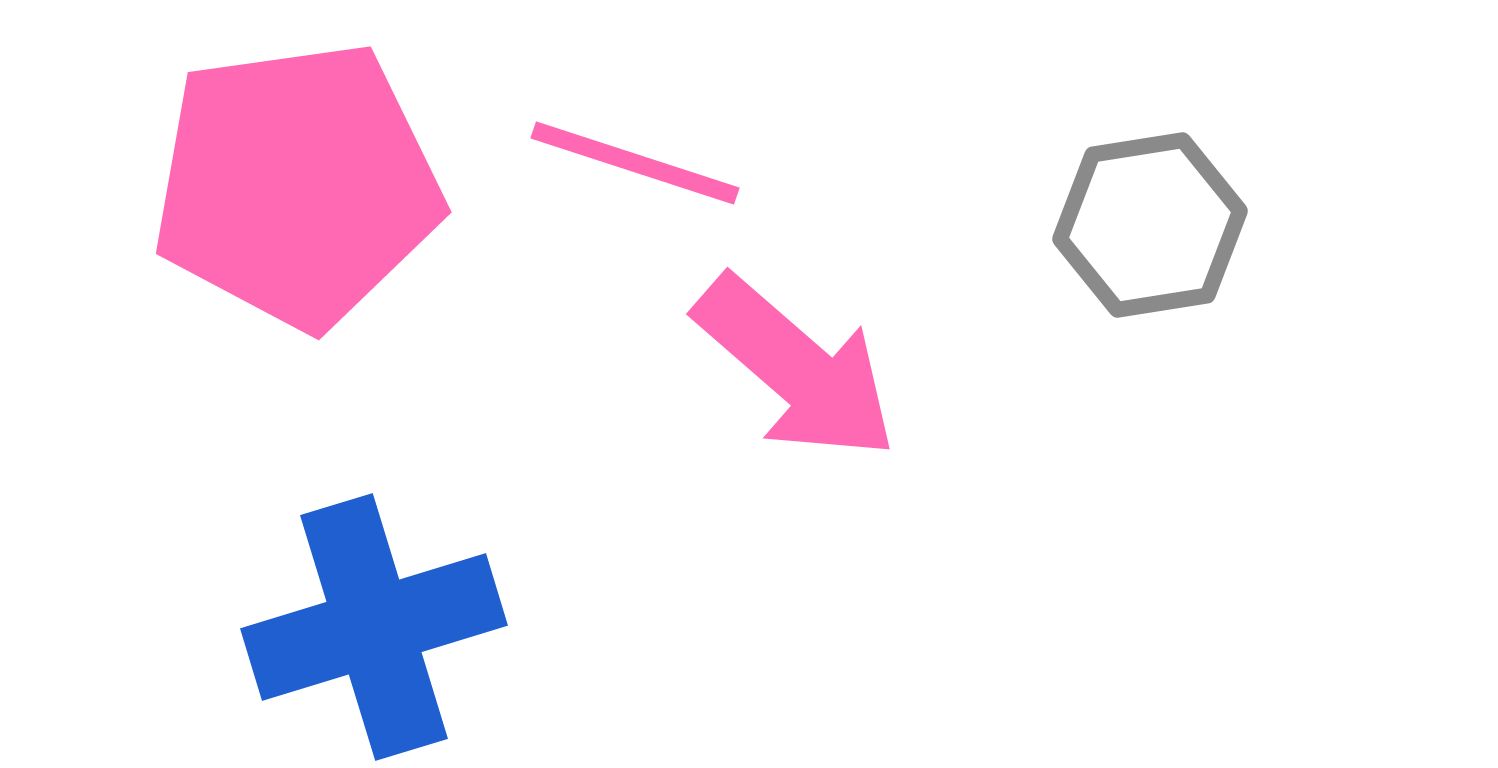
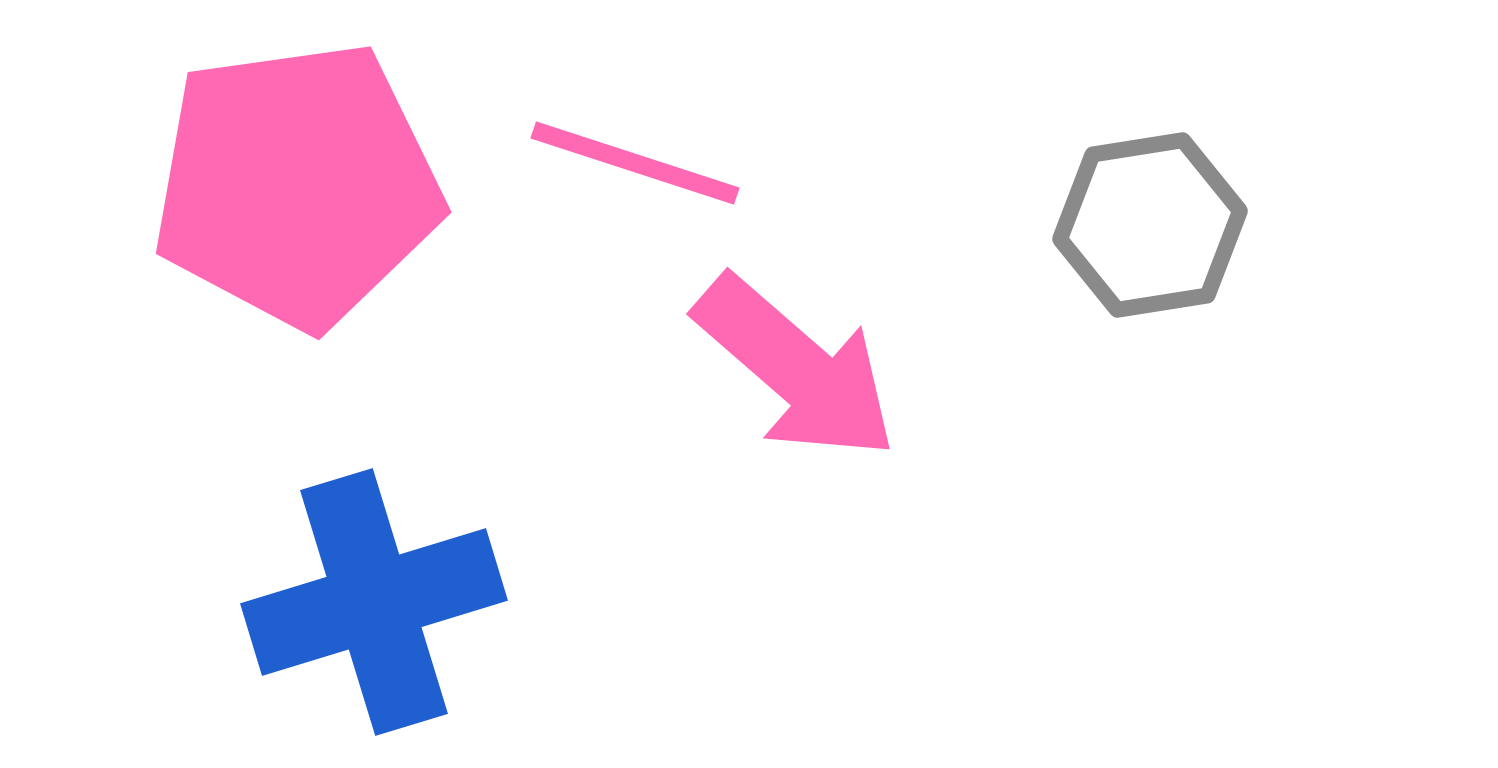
blue cross: moved 25 px up
